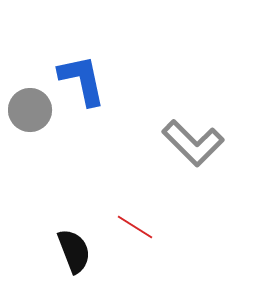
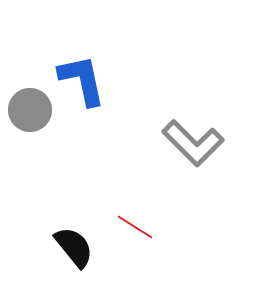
black semicircle: moved 4 px up; rotated 18 degrees counterclockwise
